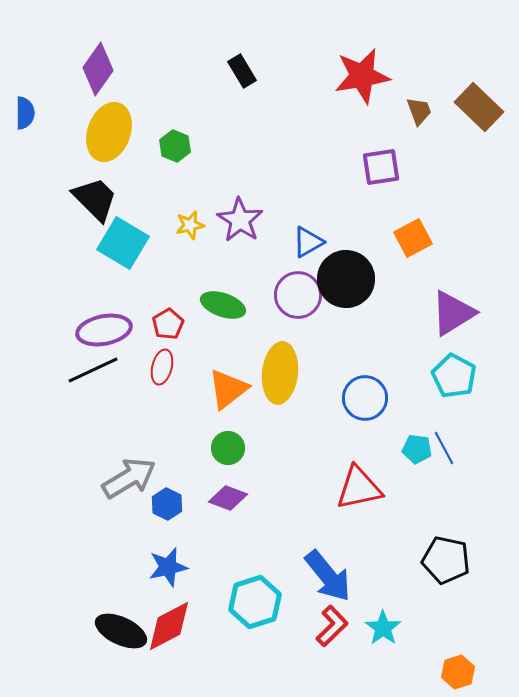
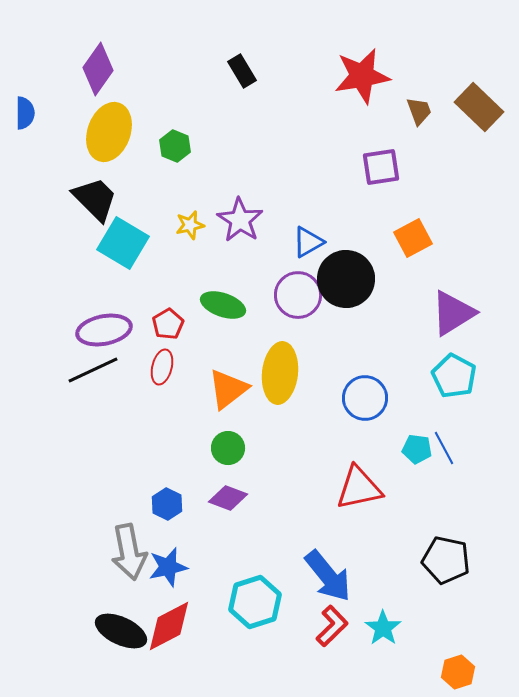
gray arrow at (129, 478): moved 74 px down; rotated 110 degrees clockwise
